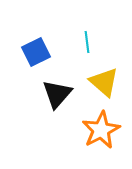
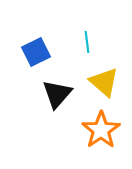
orange star: rotated 6 degrees counterclockwise
